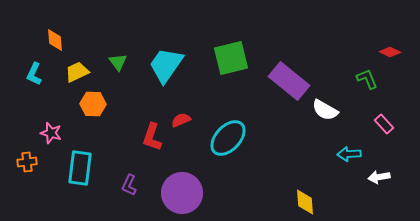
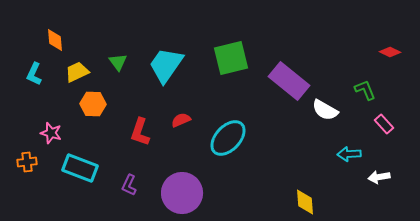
green L-shape: moved 2 px left, 11 px down
red L-shape: moved 12 px left, 5 px up
cyan rectangle: rotated 76 degrees counterclockwise
